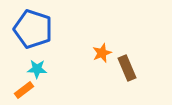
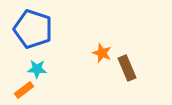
orange star: rotated 30 degrees counterclockwise
